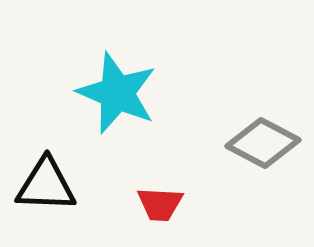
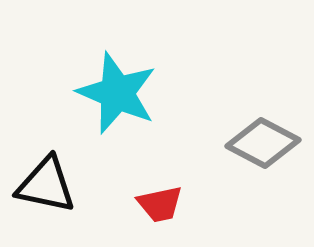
black triangle: rotated 10 degrees clockwise
red trapezoid: rotated 15 degrees counterclockwise
